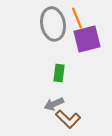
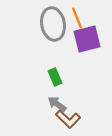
green rectangle: moved 4 px left, 4 px down; rotated 30 degrees counterclockwise
gray arrow: moved 3 px right; rotated 60 degrees clockwise
